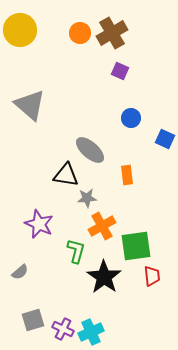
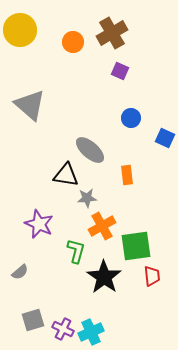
orange circle: moved 7 px left, 9 px down
blue square: moved 1 px up
